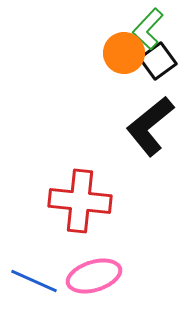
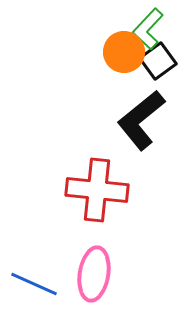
orange circle: moved 1 px up
black L-shape: moved 9 px left, 6 px up
red cross: moved 17 px right, 11 px up
pink ellipse: moved 2 px up; rotated 64 degrees counterclockwise
blue line: moved 3 px down
